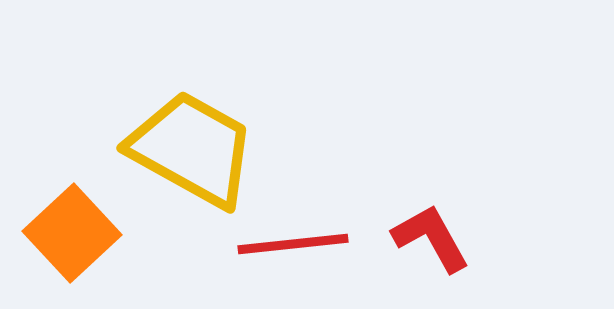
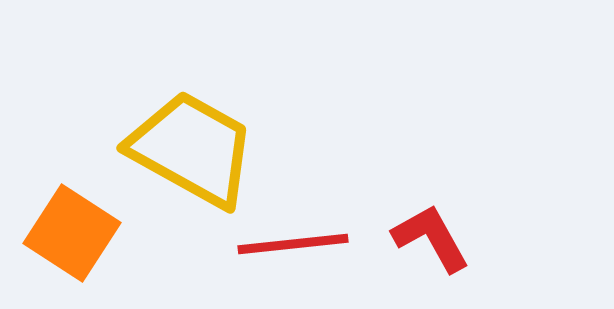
orange square: rotated 14 degrees counterclockwise
